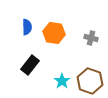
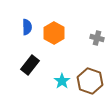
orange hexagon: rotated 20 degrees clockwise
gray cross: moved 6 px right
